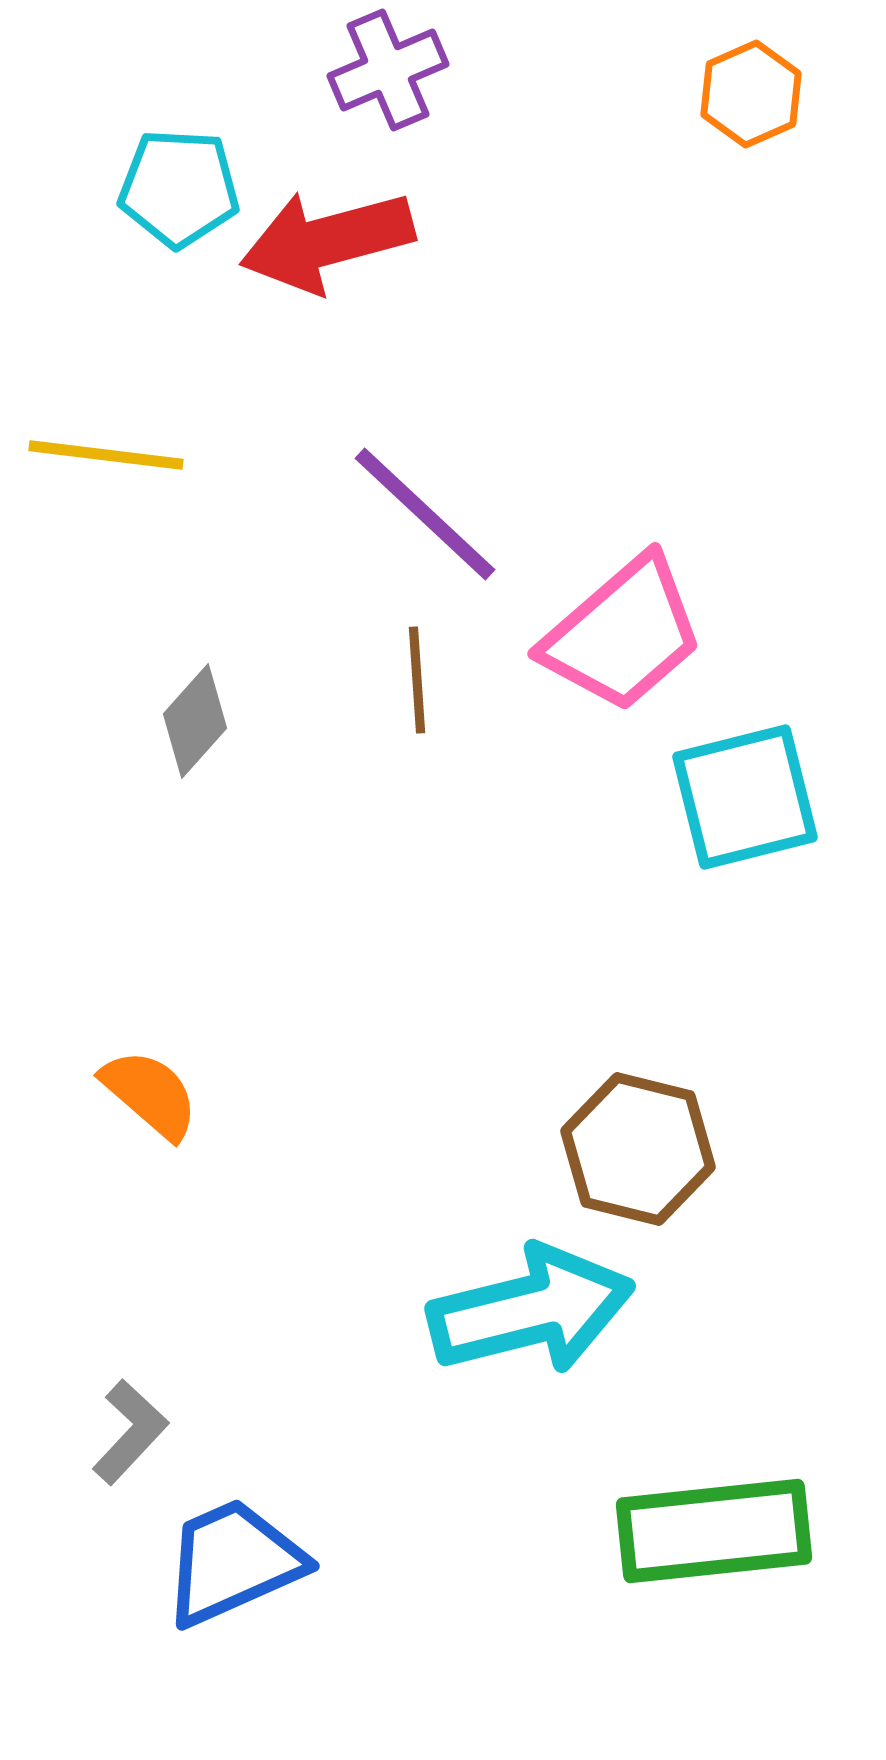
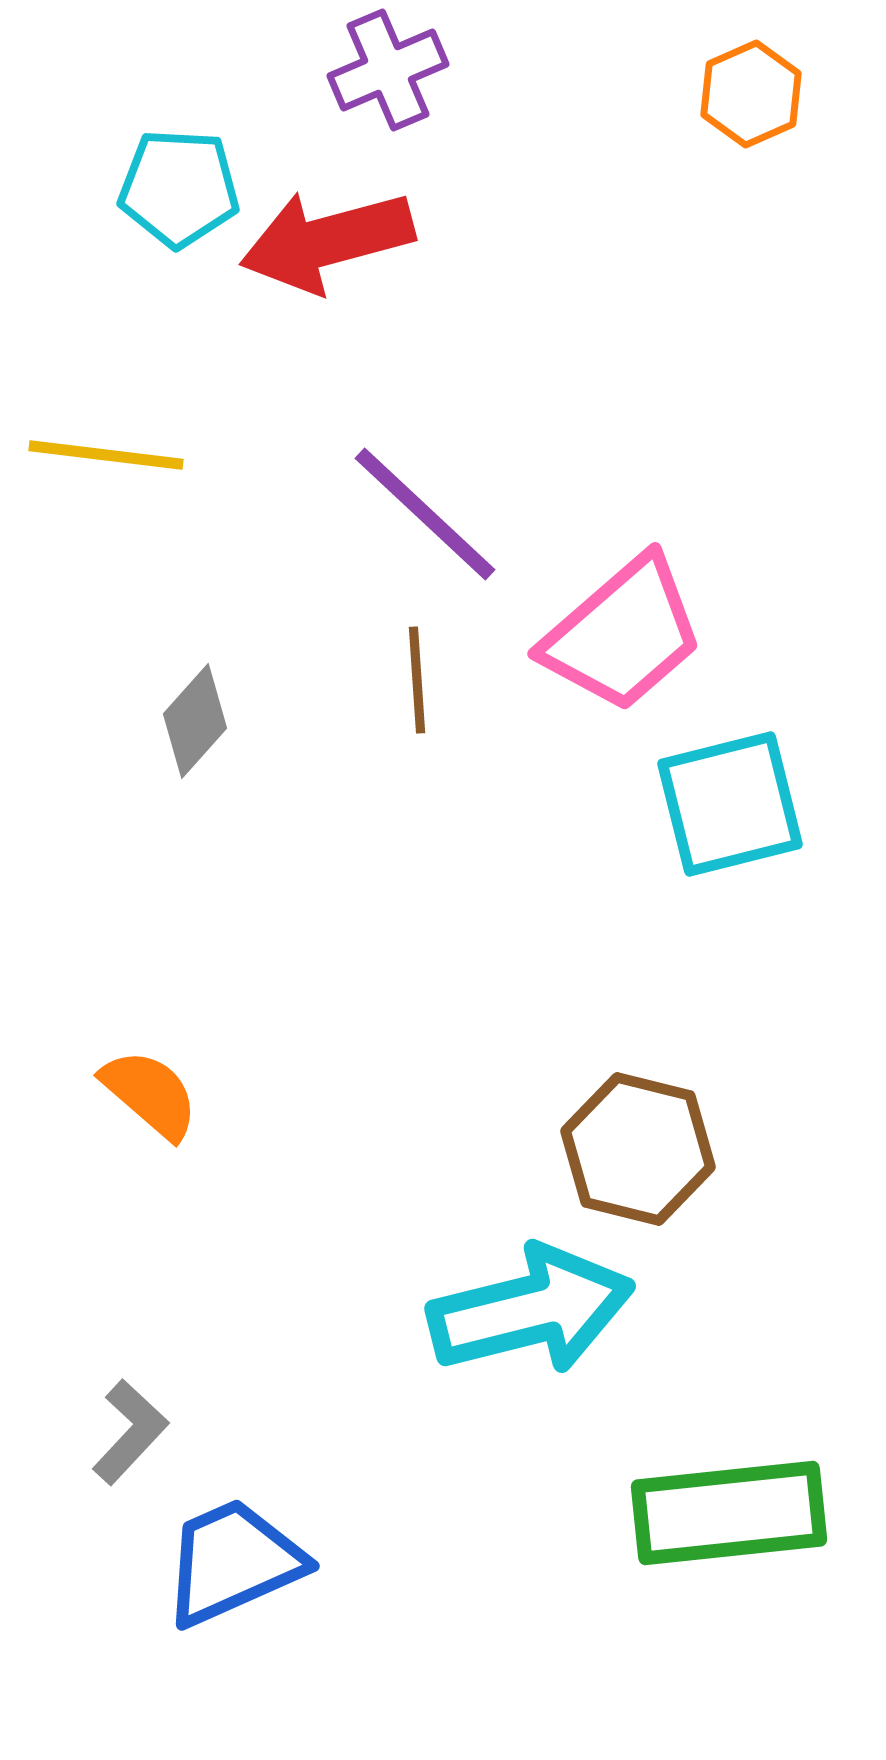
cyan square: moved 15 px left, 7 px down
green rectangle: moved 15 px right, 18 px up
